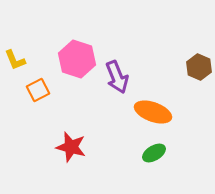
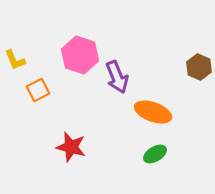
pink hexagon: moved 3 px right, 4 px up
green ellipse: moved 1 px right, 1 px down
